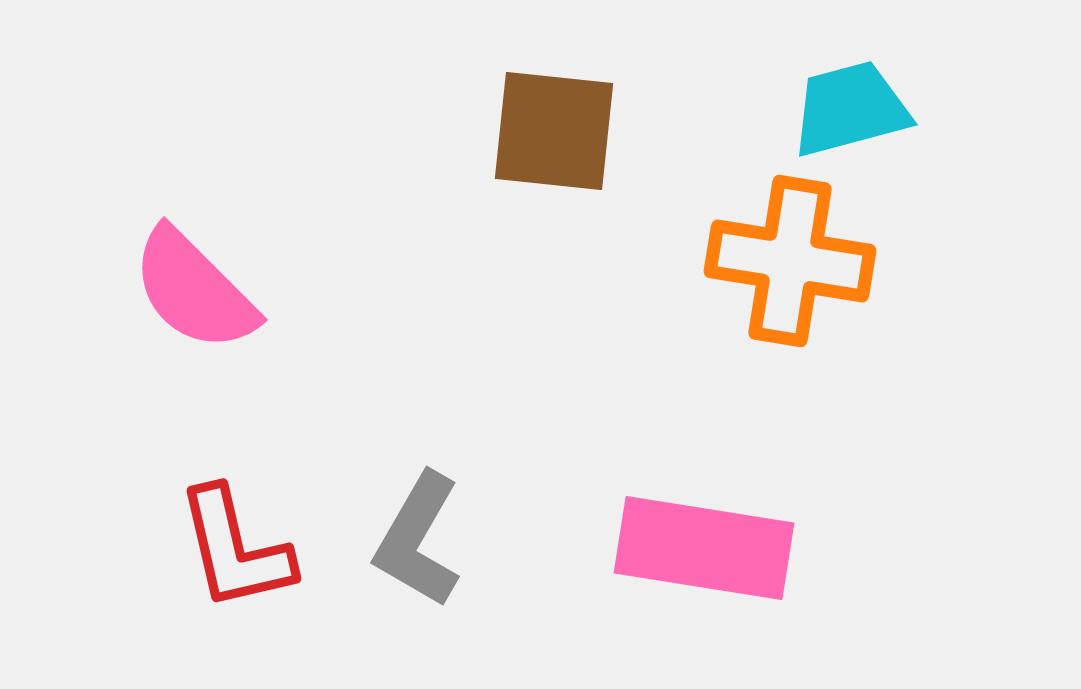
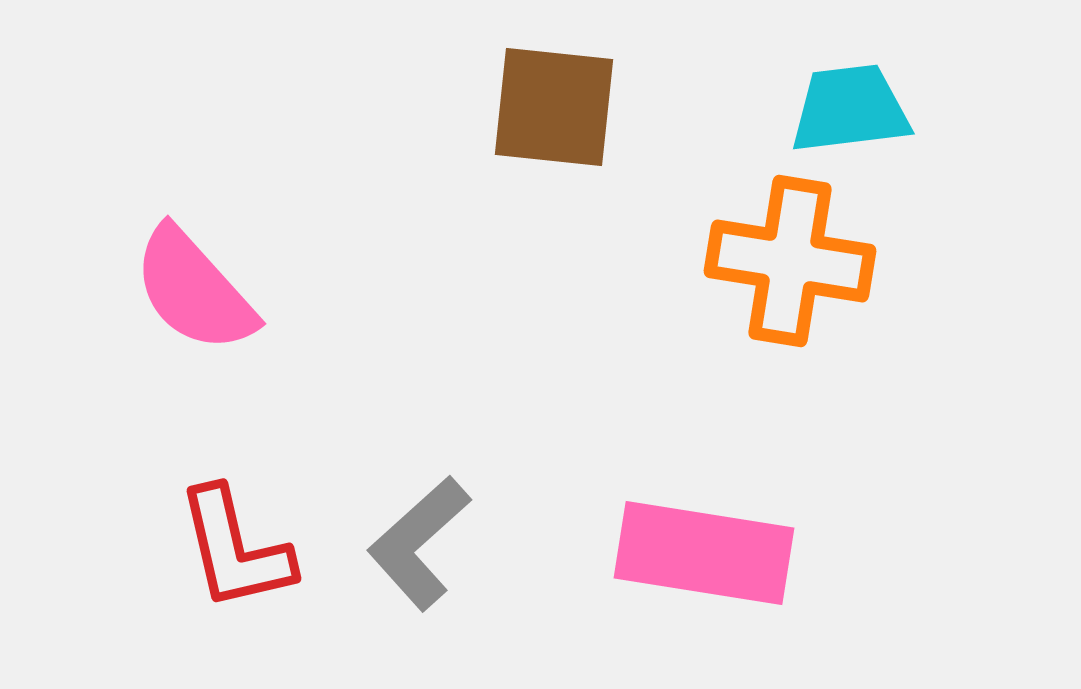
cyan trapezoid: rotated 8 degrees clockwise
brown square: moved 24 px up
pink semicircle: rotated 3 degrees clockwise
gray L-shape: moved 1 px right, 3 px down; rotated 18 degrees clockwise
pink rectangle: moved 5 px down
